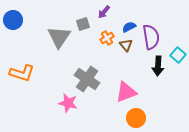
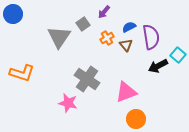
blue circle: moved 6 px up
gray square: rotated 16 degrees counterclockwise
black arrow: rotated 60 degrees clockwise
orange circle: moved 1 px down
